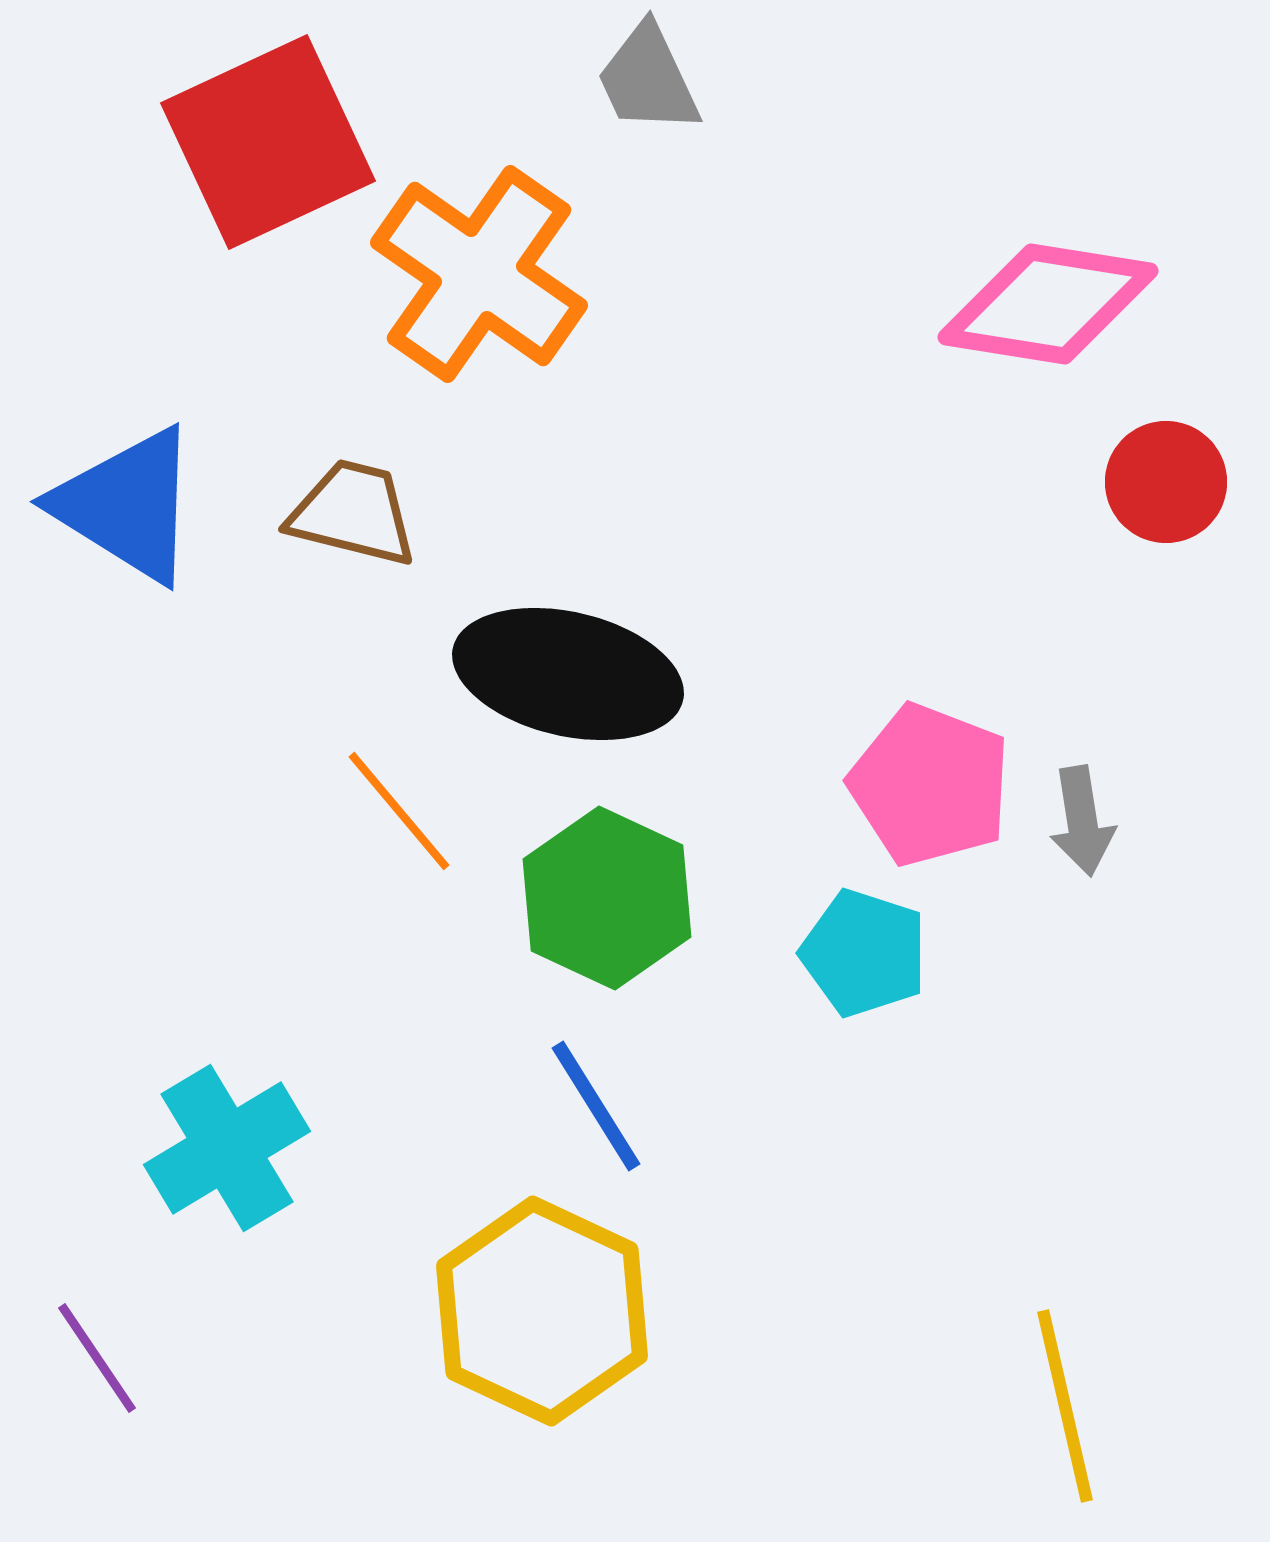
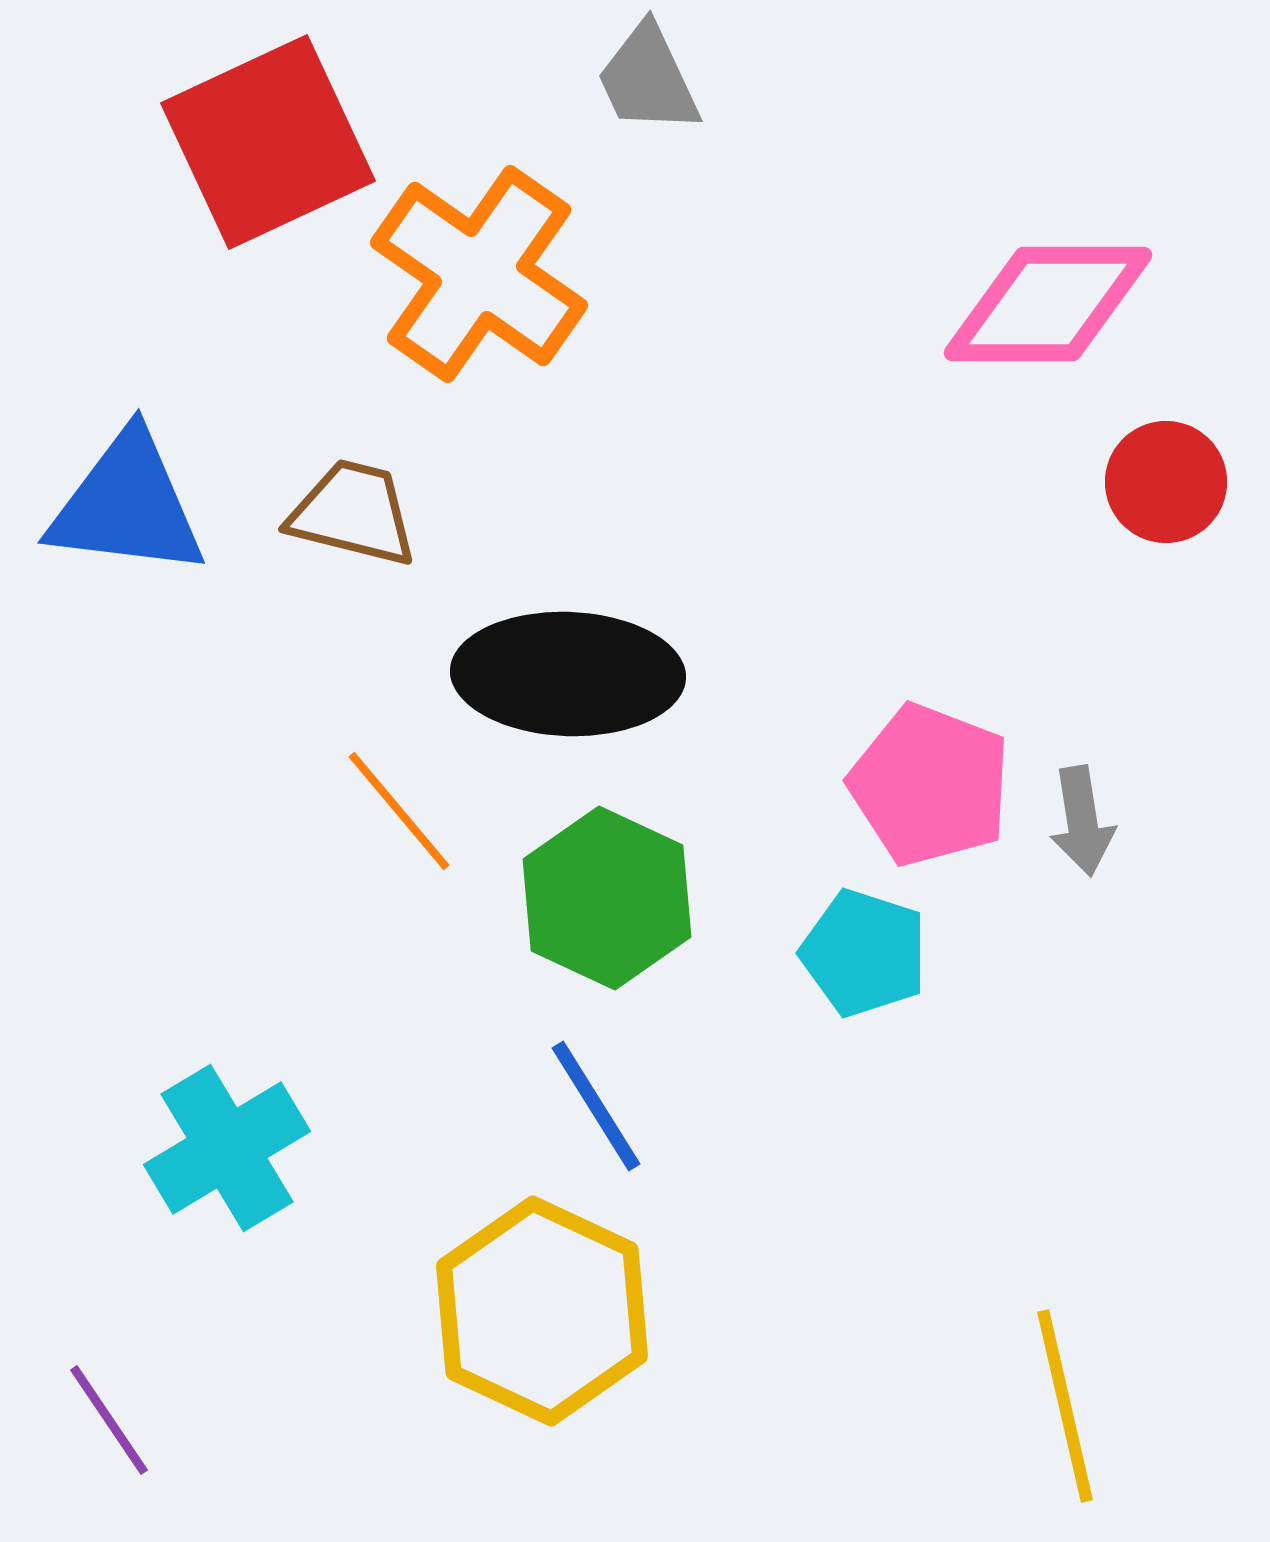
pink diamond: rotated 9 degrees counterclockwise
blue triangle: rotated 25 degrees counterclockwise
black ellipse: rotated 11 degrees counterclockwise
purple line: moved 12 px right, 62 px down
